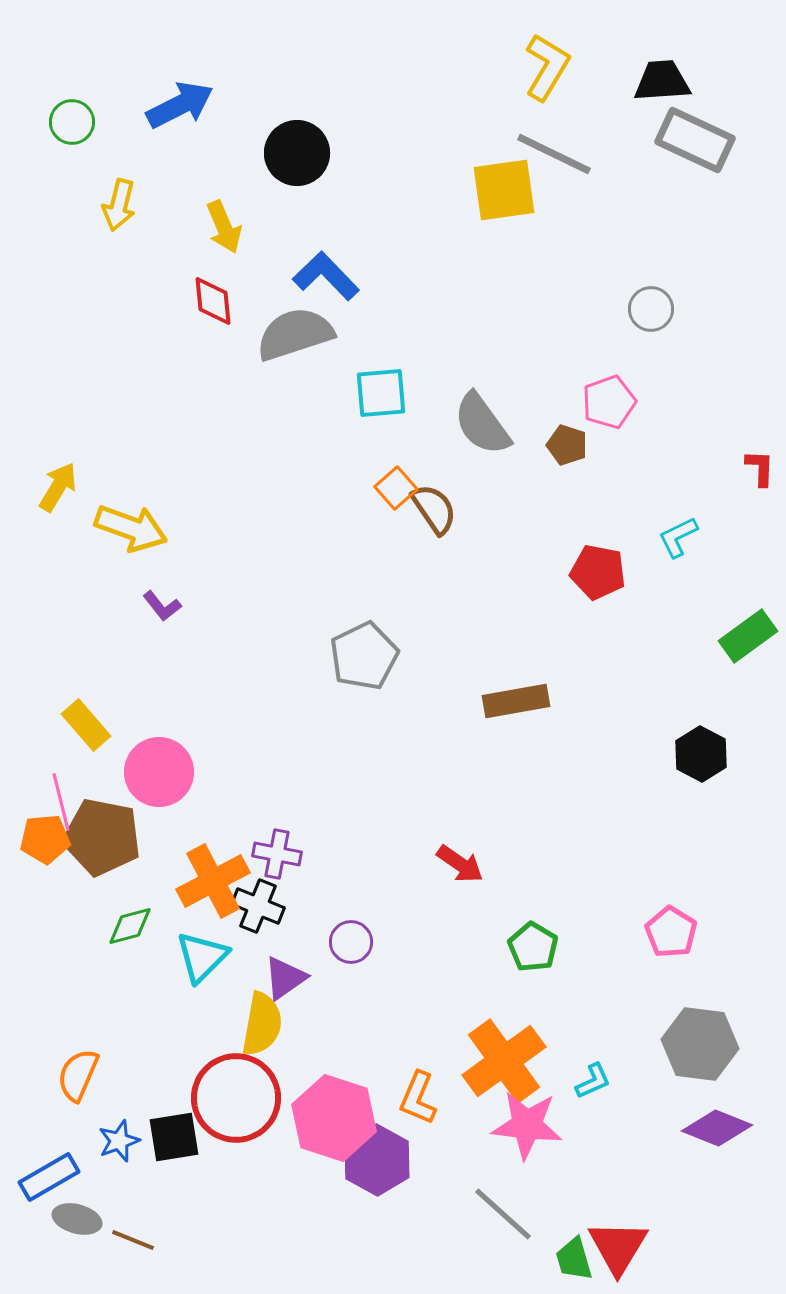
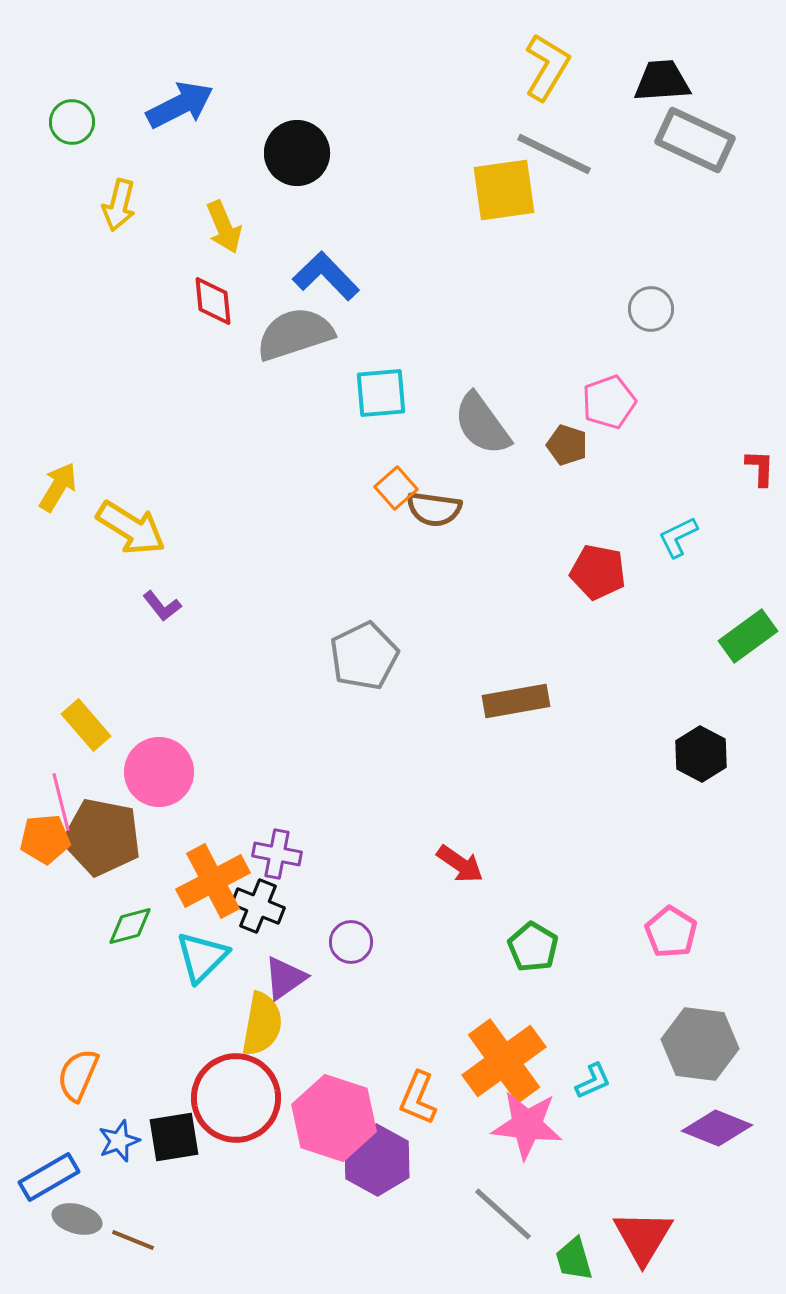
brown semicircle at (434, 509): rotated 132 degrees clockwise
yellow arrow at (131, 528): rotated 12 degrees clockwise
red triangle at (618, 1247): moved 25 px right, 10 px up
